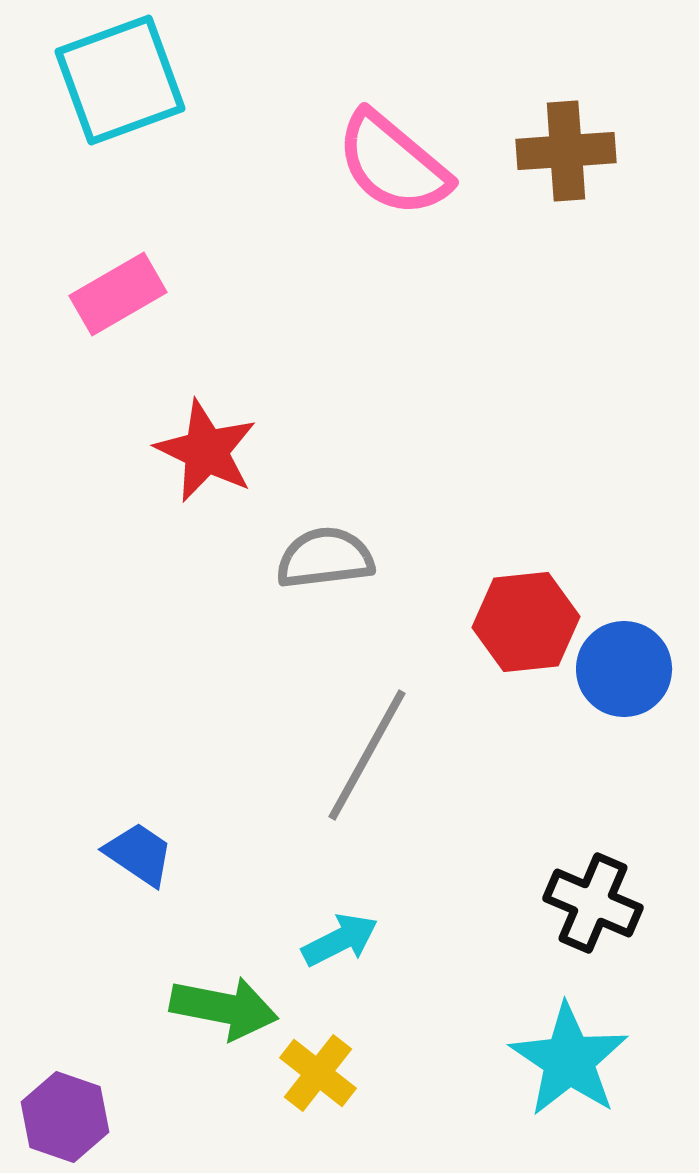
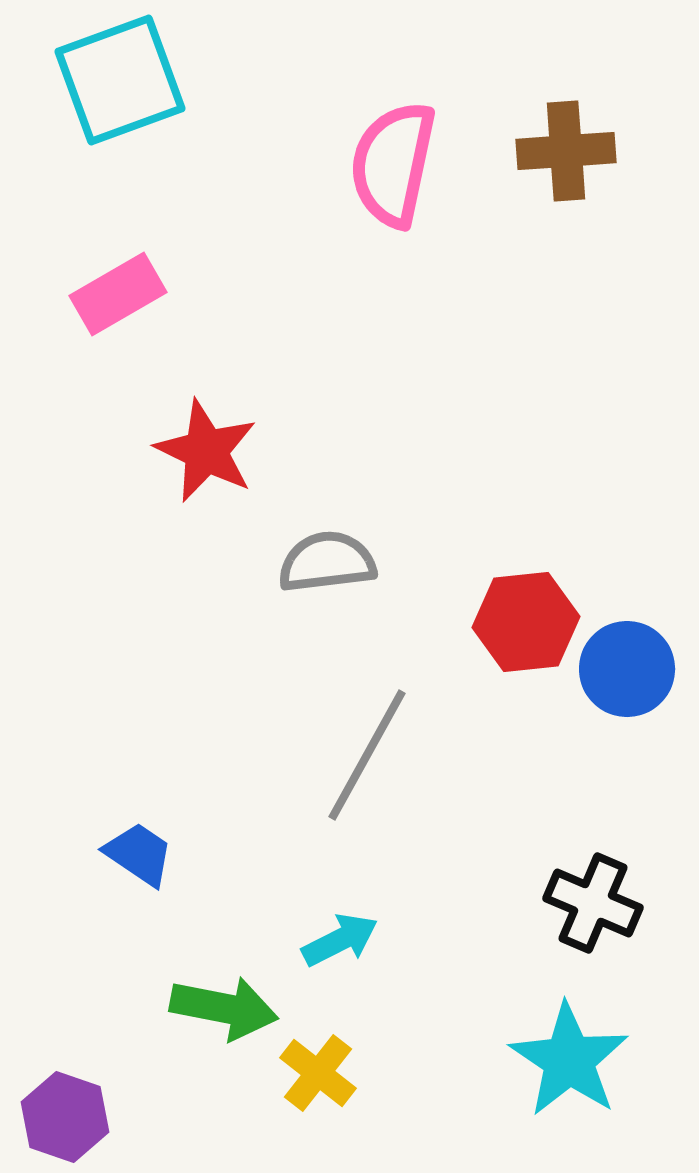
pink semicircle: rotated 62 degrees clockwise
gray semicircle: moved 2 px right, 4 px down
blue circle: moved 3 px right
